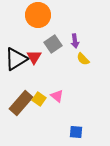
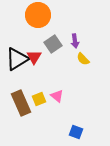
black triangle: moved 1 px right
yellow square: rotated 32 degrees clockwise
brown rectangle: rotated 65 degrees counterclockwise
blue square: rotated 16 degrees clockwise
